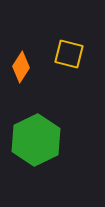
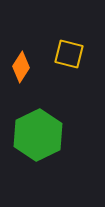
green hexagon: moved 2 px right, 5 px up
